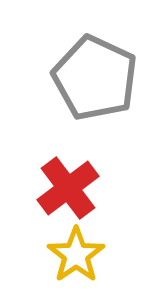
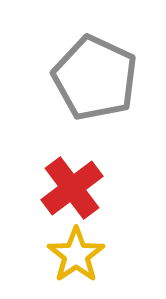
red cross: moved 4 px right
